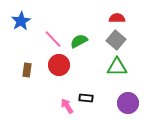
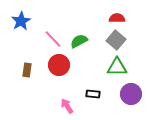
black rectangle: moved 7 px right, 4 px up
purple circle: moved 3 px right, 9 px up
